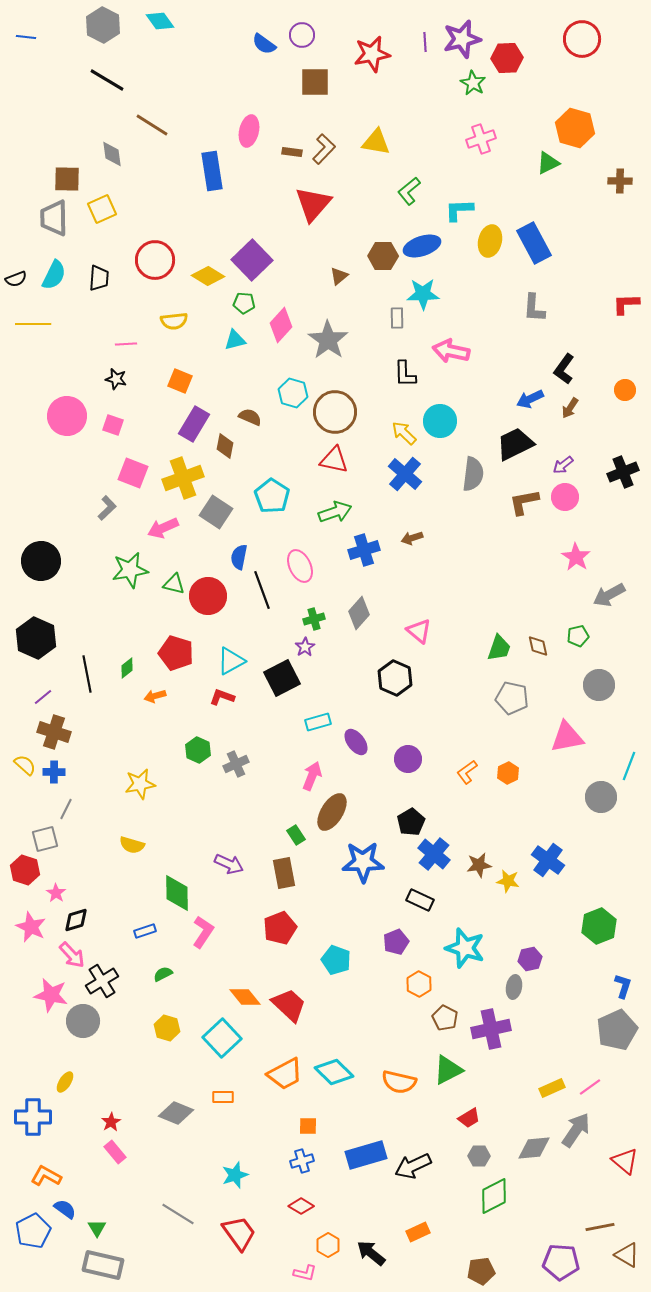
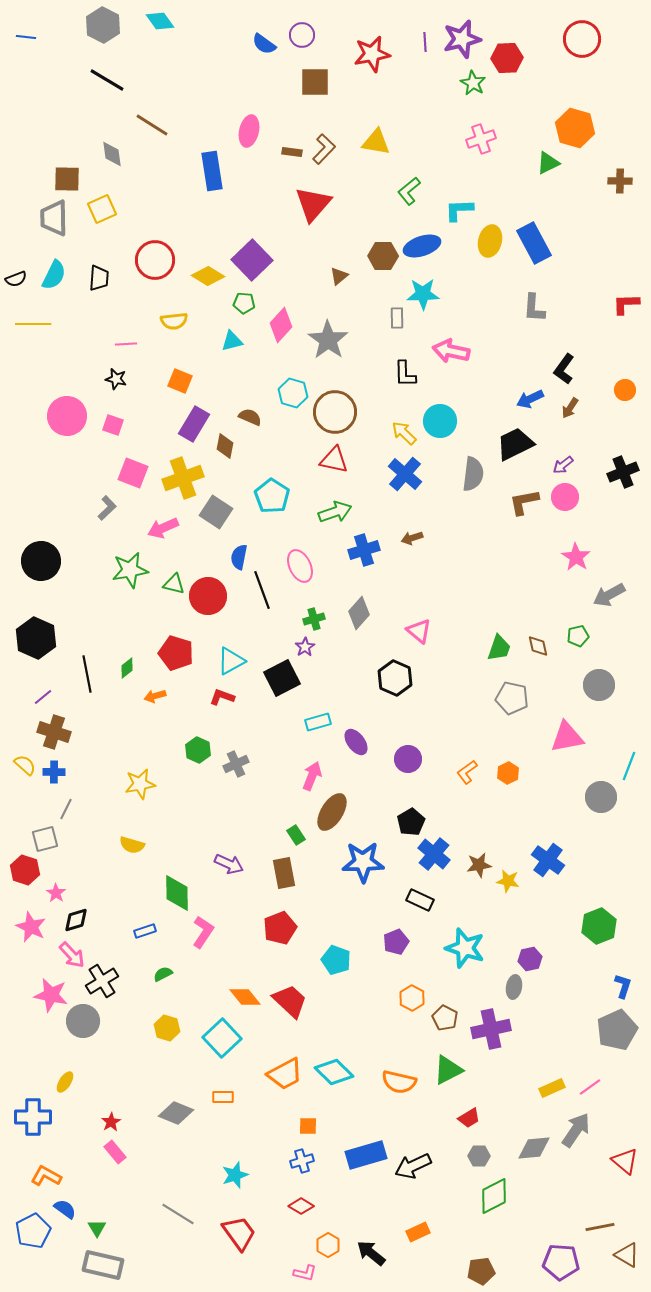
cyan triangle at (235, 340): moved 3 px left, 1 px down
orange hexagon at (419, 984): moved 7 px left, 14 px down
red trapezoid at (289, 1005): moved 1 px right, 4 px up
